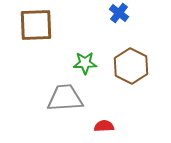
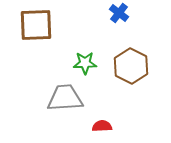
red semicircle: moved 2 px left
